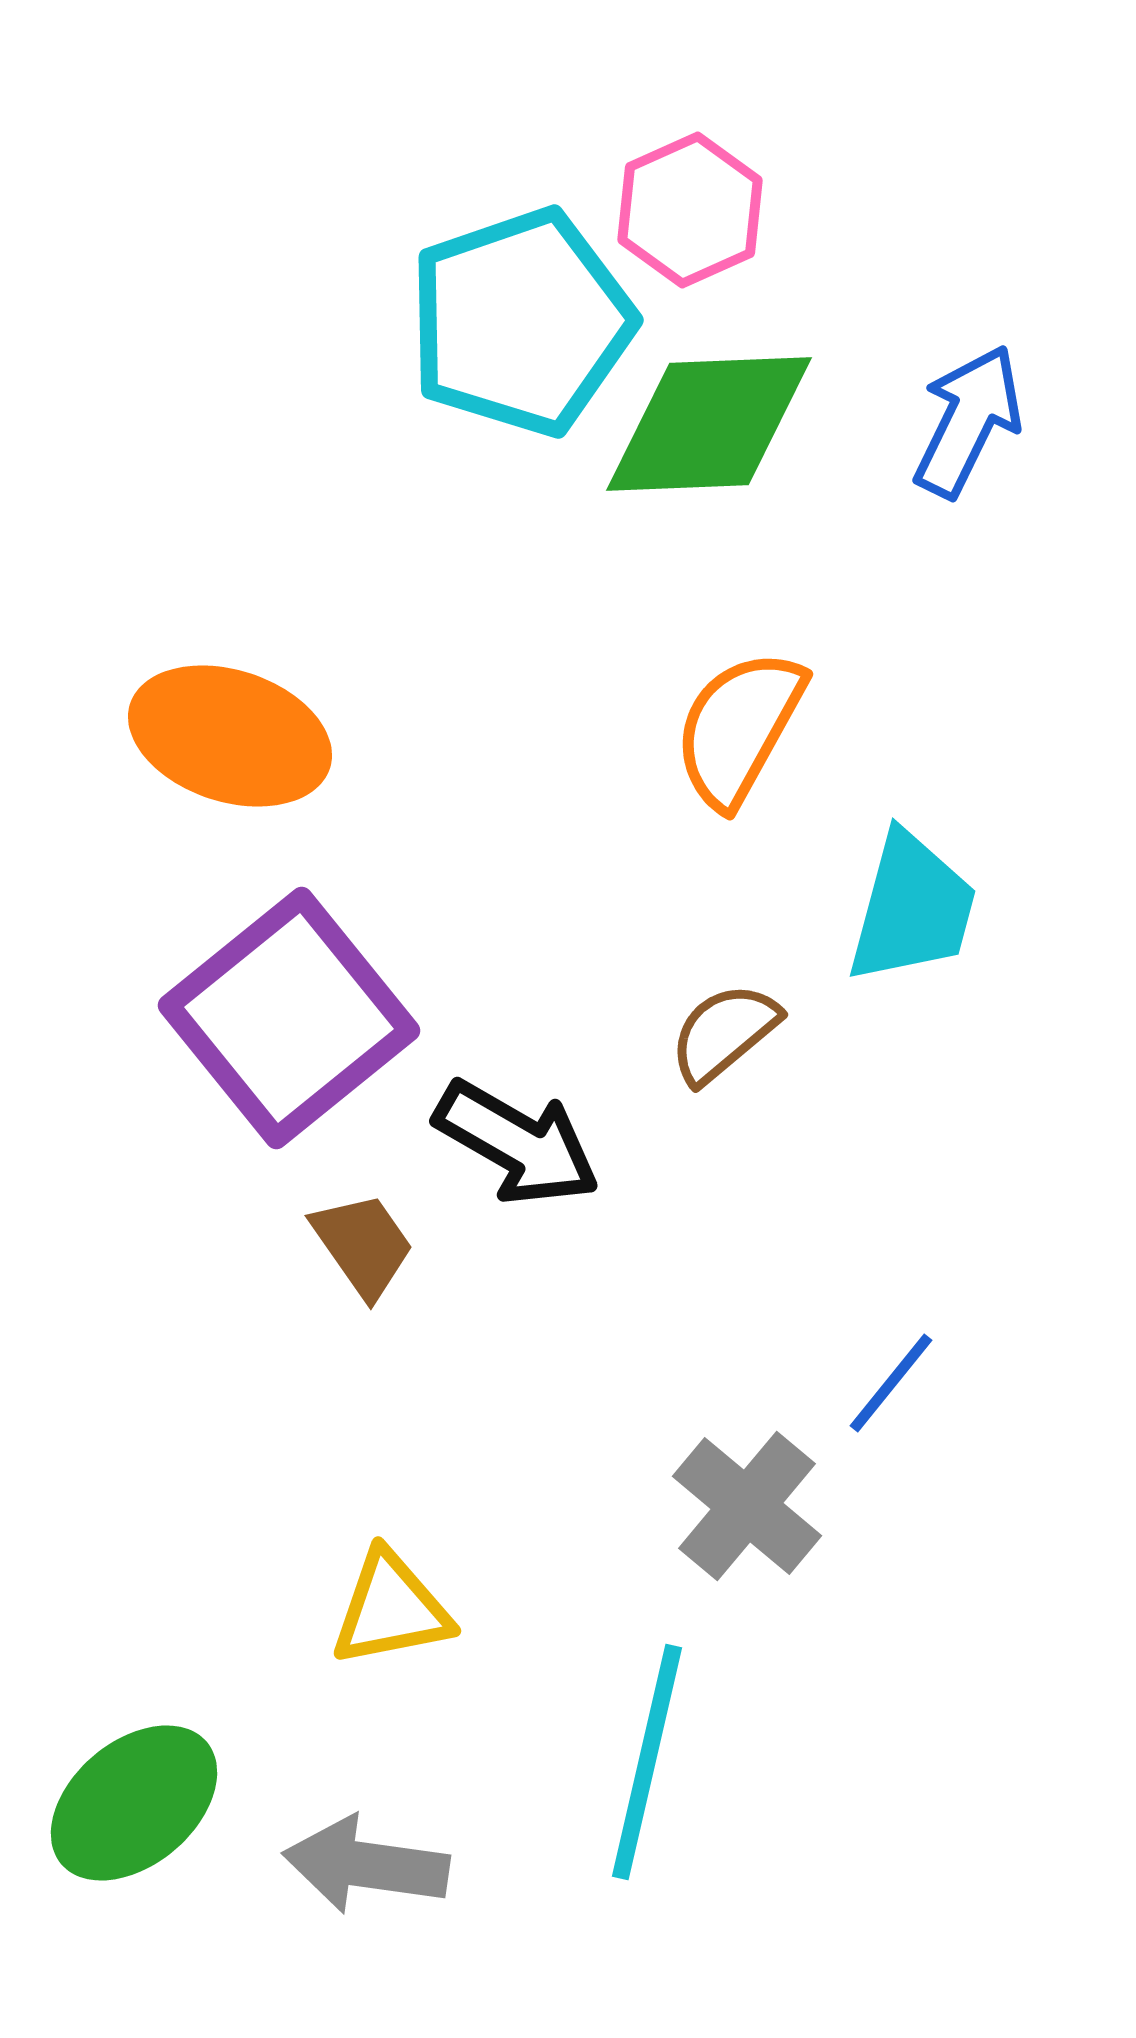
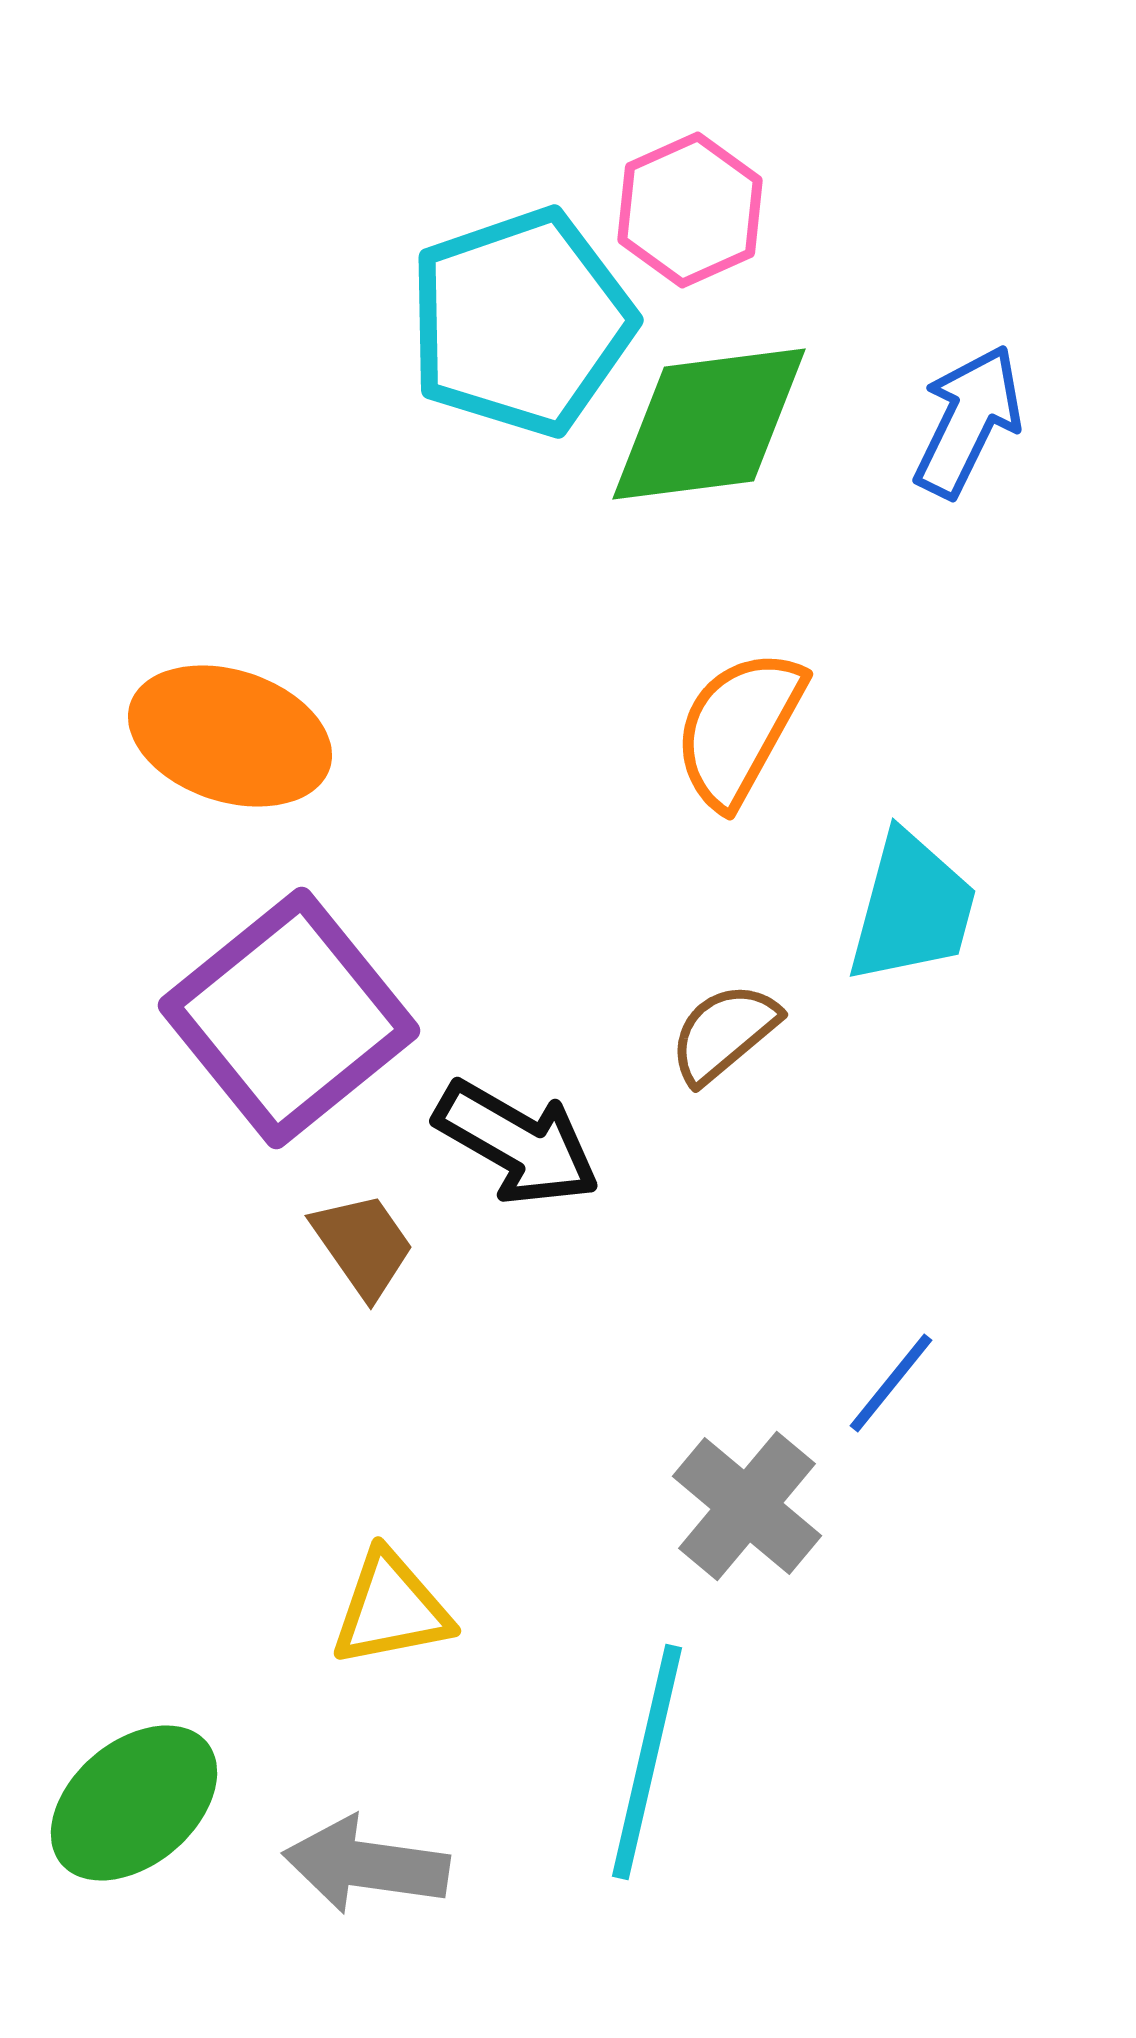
green diamond: rotated 5 degrees counterclockwise
